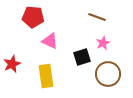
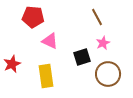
brown line: rotated 42 degrees clockwise
